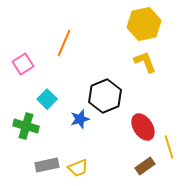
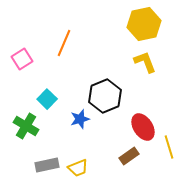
pink square: moved 1 px left, 5 px up
green cross: rotated 15 degrees clockwise
brown rectangle: moved 16 px left, 10 px up
